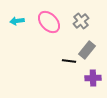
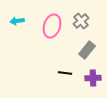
pink ellipse: moved 3 px right, 4 px down; rotated 60 degrees clockwise
black line: moved 4 px left, 12 px down
